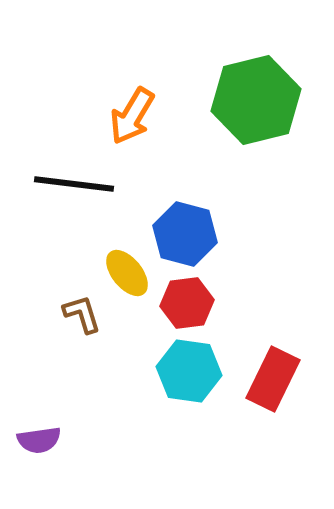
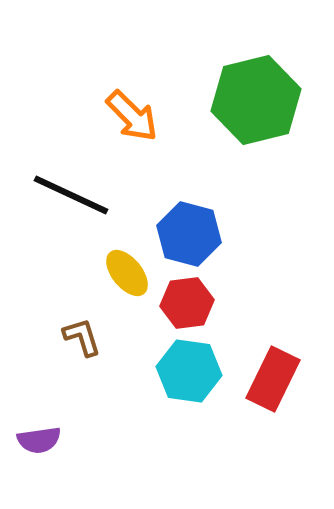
orange arrow: rotated 76 degrees counterclockwise
black line: moved 3 px left, 11 px down; rotated 18 degrees clockwise
blue hexagon: moved 4 px right
brown L-shape: moved 23 px down
